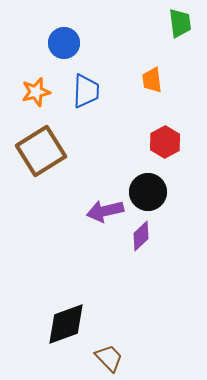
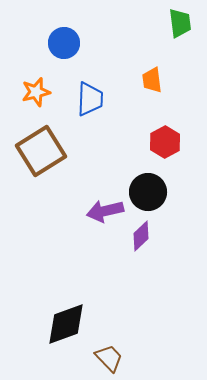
blue trapezoid: moved 4 px right, 8 px down
